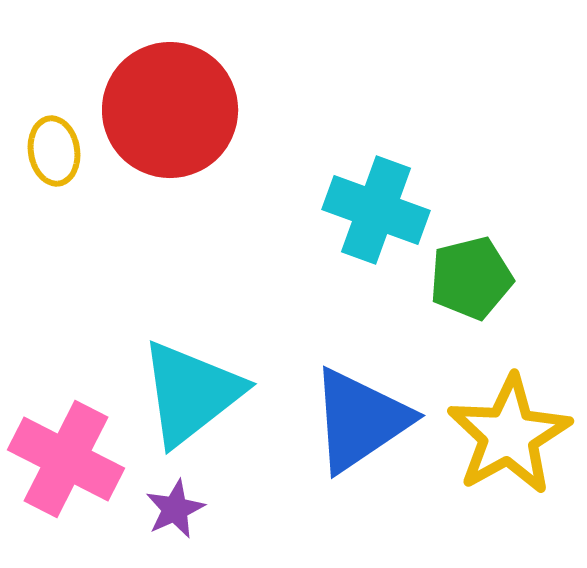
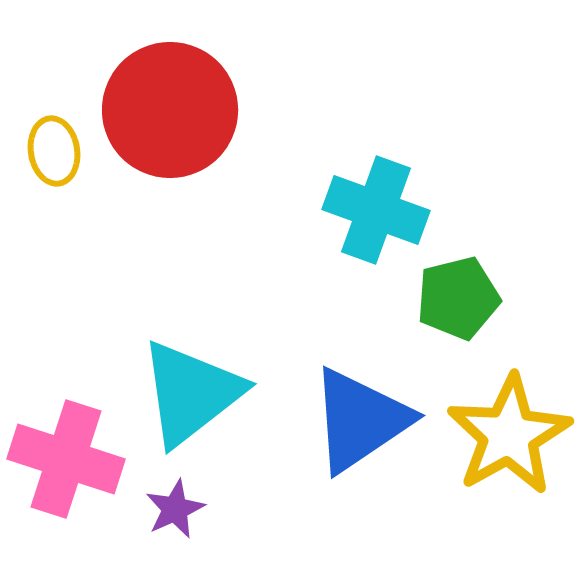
green pentagon: moved 13 px left, 20 px down
pink cross: rotated 9 degrees counterclockwise
